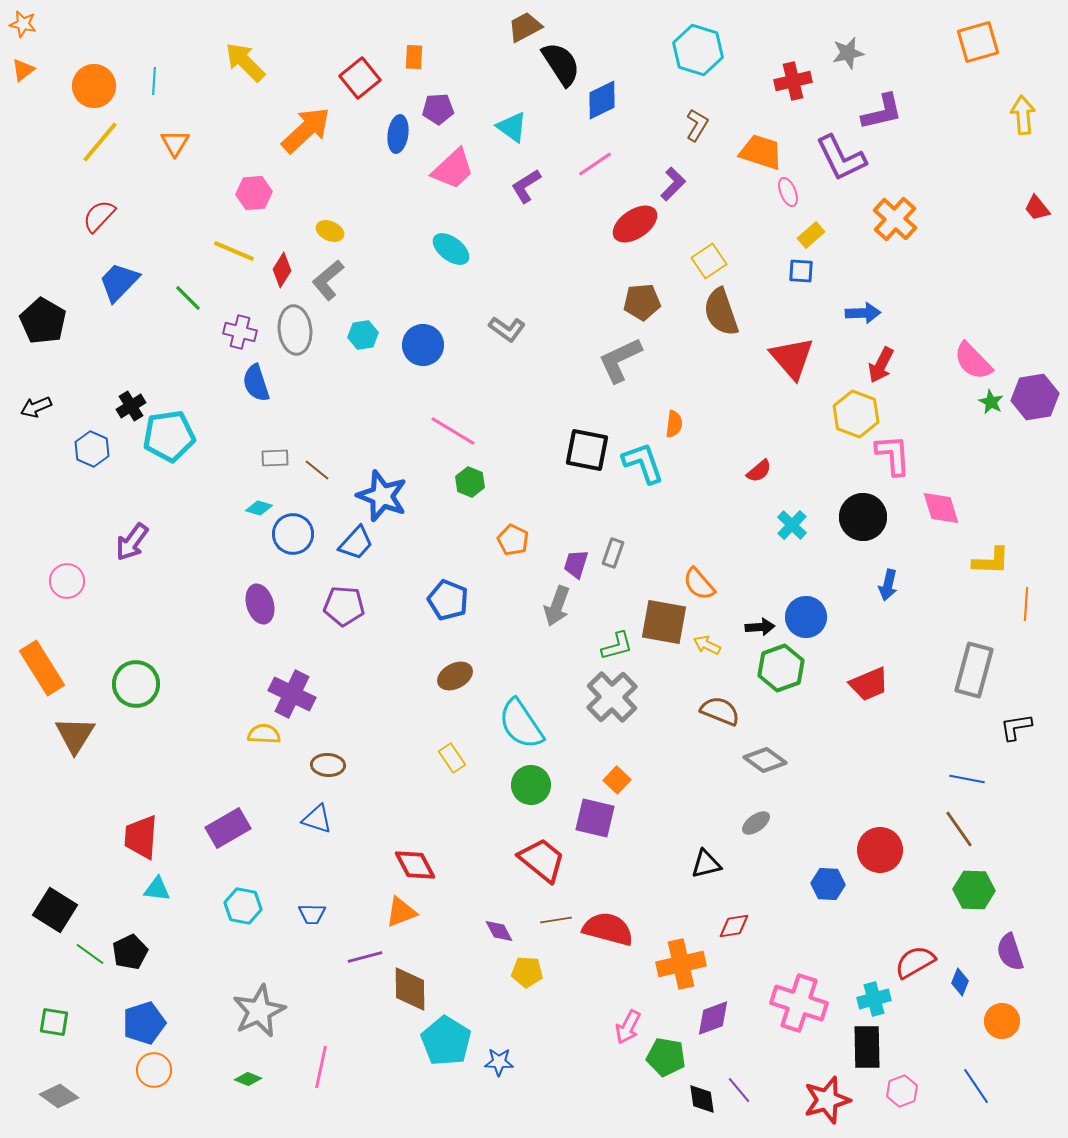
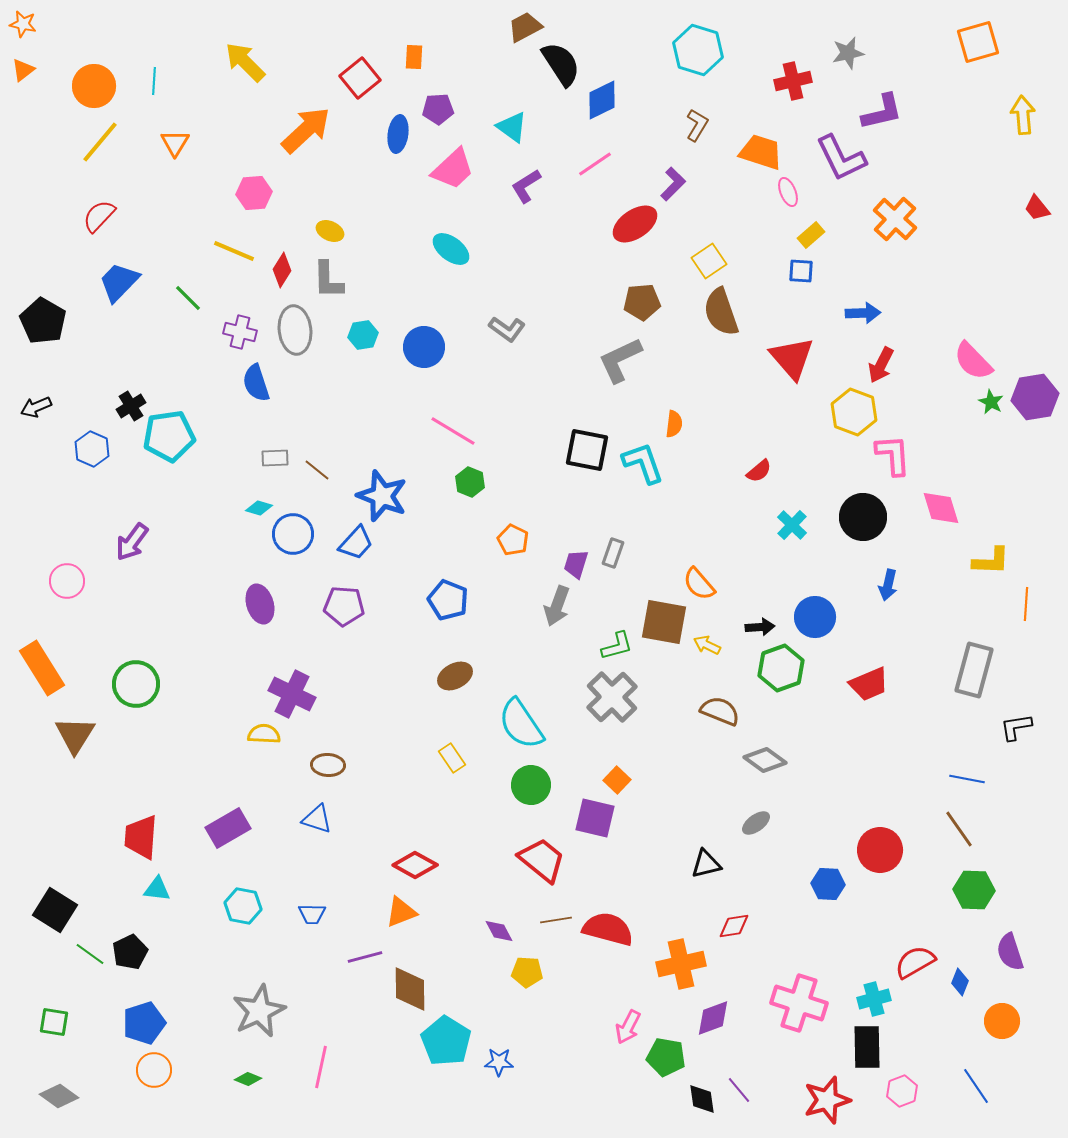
gray L-shape at (328, 280): rotated 51 degrees counterclockwise
blue circle at (423, 345): moved 1 px right, 2 px down
yellow hexagon at (856, 414): moved 2 px left, 2 px up
blue circle at (806, 617): moved 9 px right
red diamond at (415, 865): rotated 33 degrees counterclockwise
